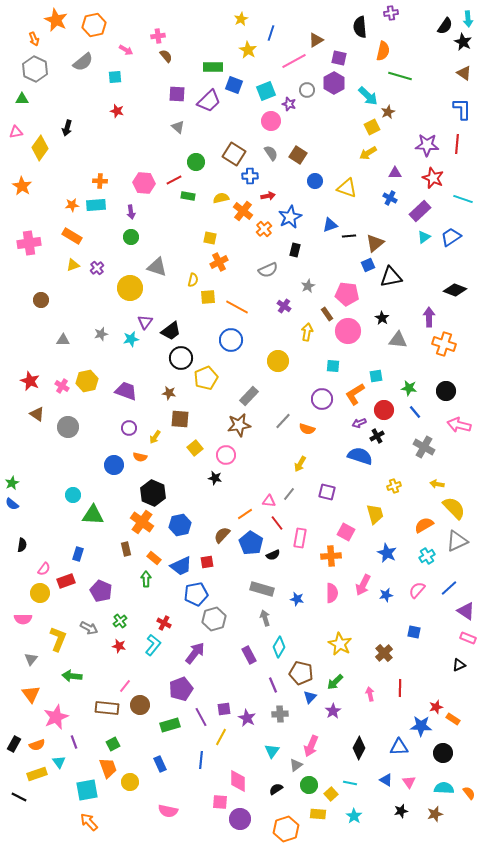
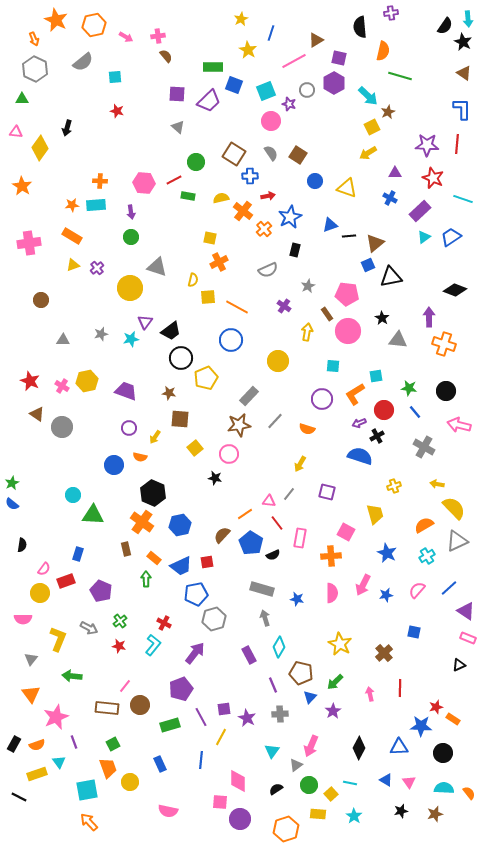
pink arrow at (126, 50): moved 13 px up
pink triangle at (16, 132): rotated 16 degrees clockwise
gray line at (283, 421): moved 8 px left
gray circle at (68, 427): moved 6 px left
pink circle at (226, 455): moved 3 px right, 1 px up
